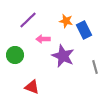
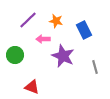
orange star: moved 10 px left
